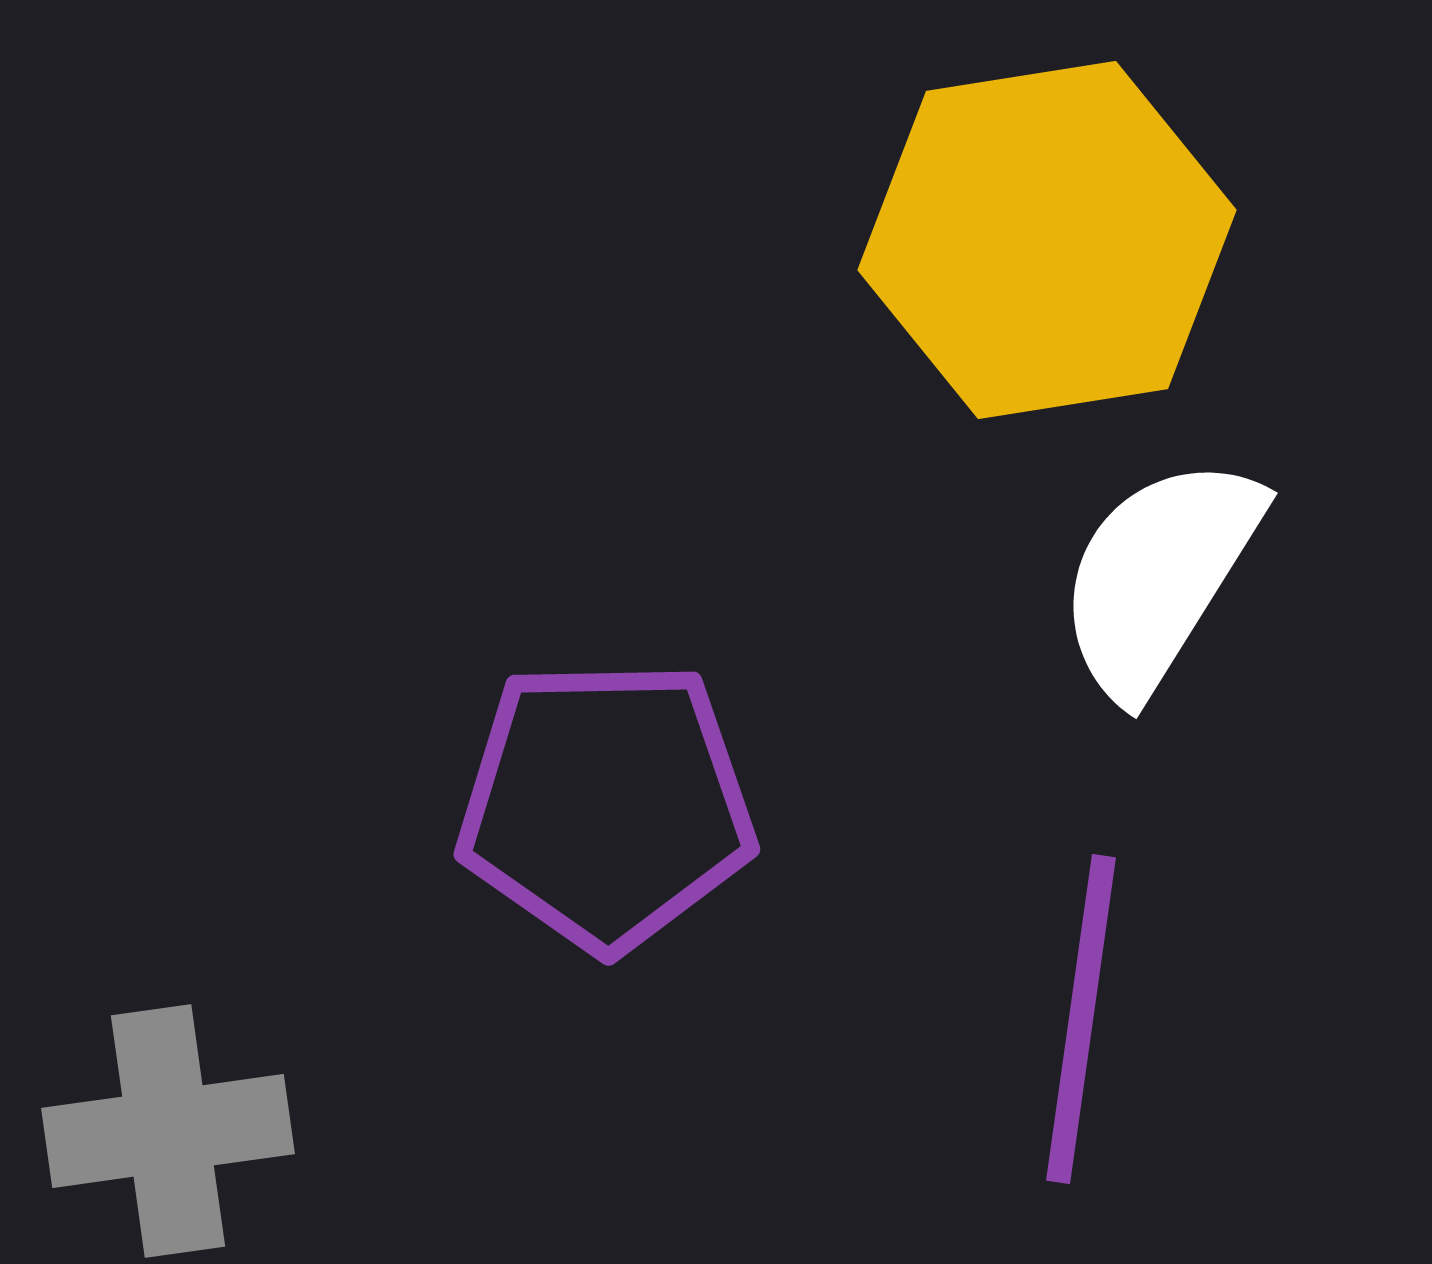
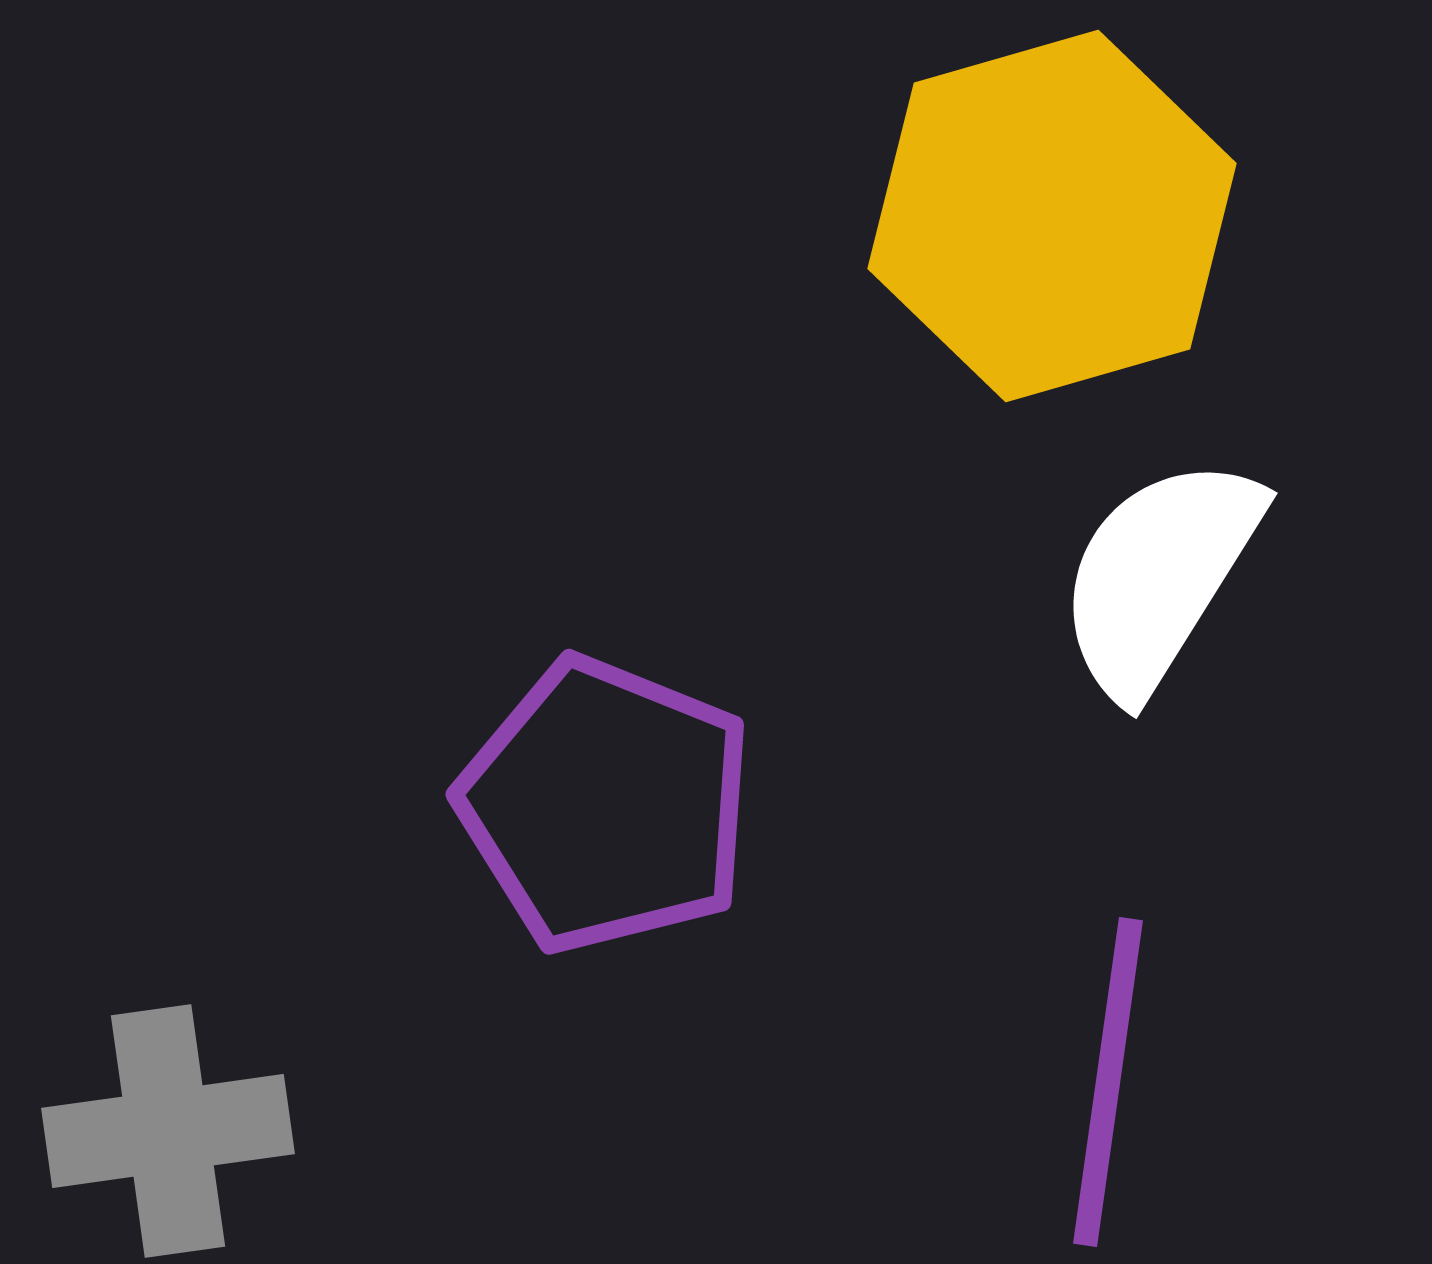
yellow hexagon: moved 5 px right, 24 px up; rotated 7 degrees counterclockwise
purple pentagon: rotated 23 degrees clockwise
purple line: moved 27 px right, 63 px down
